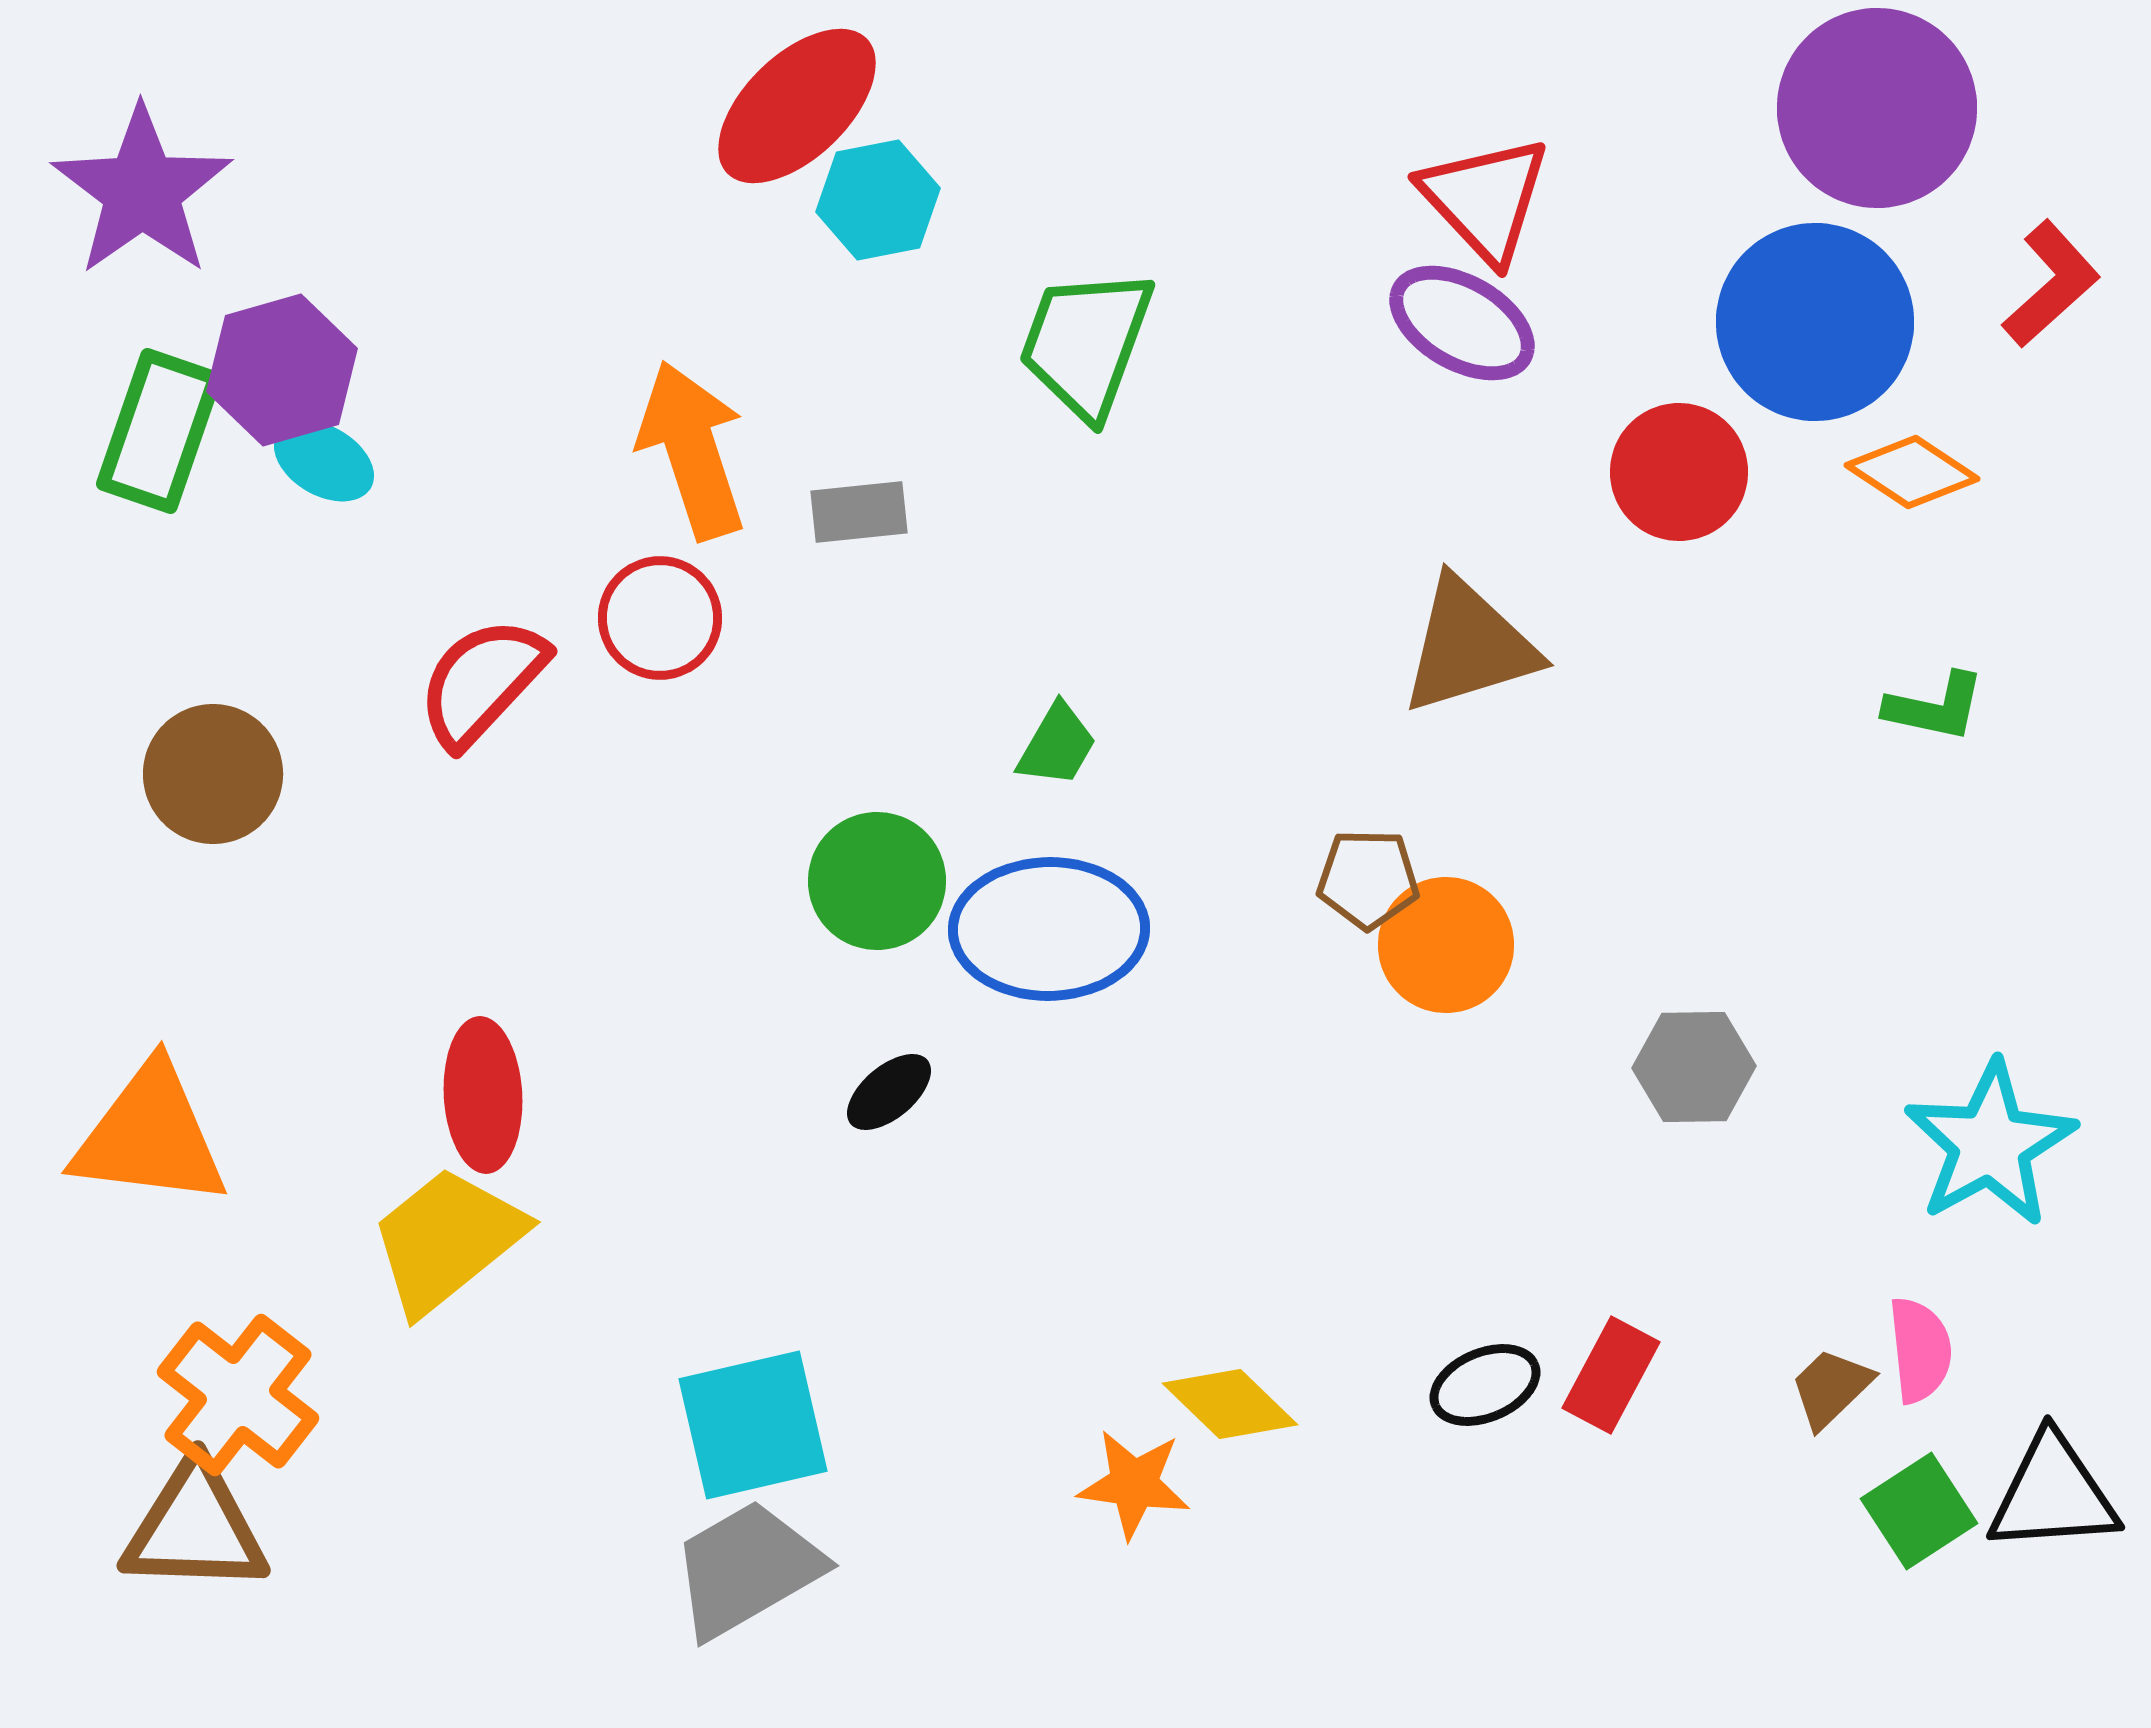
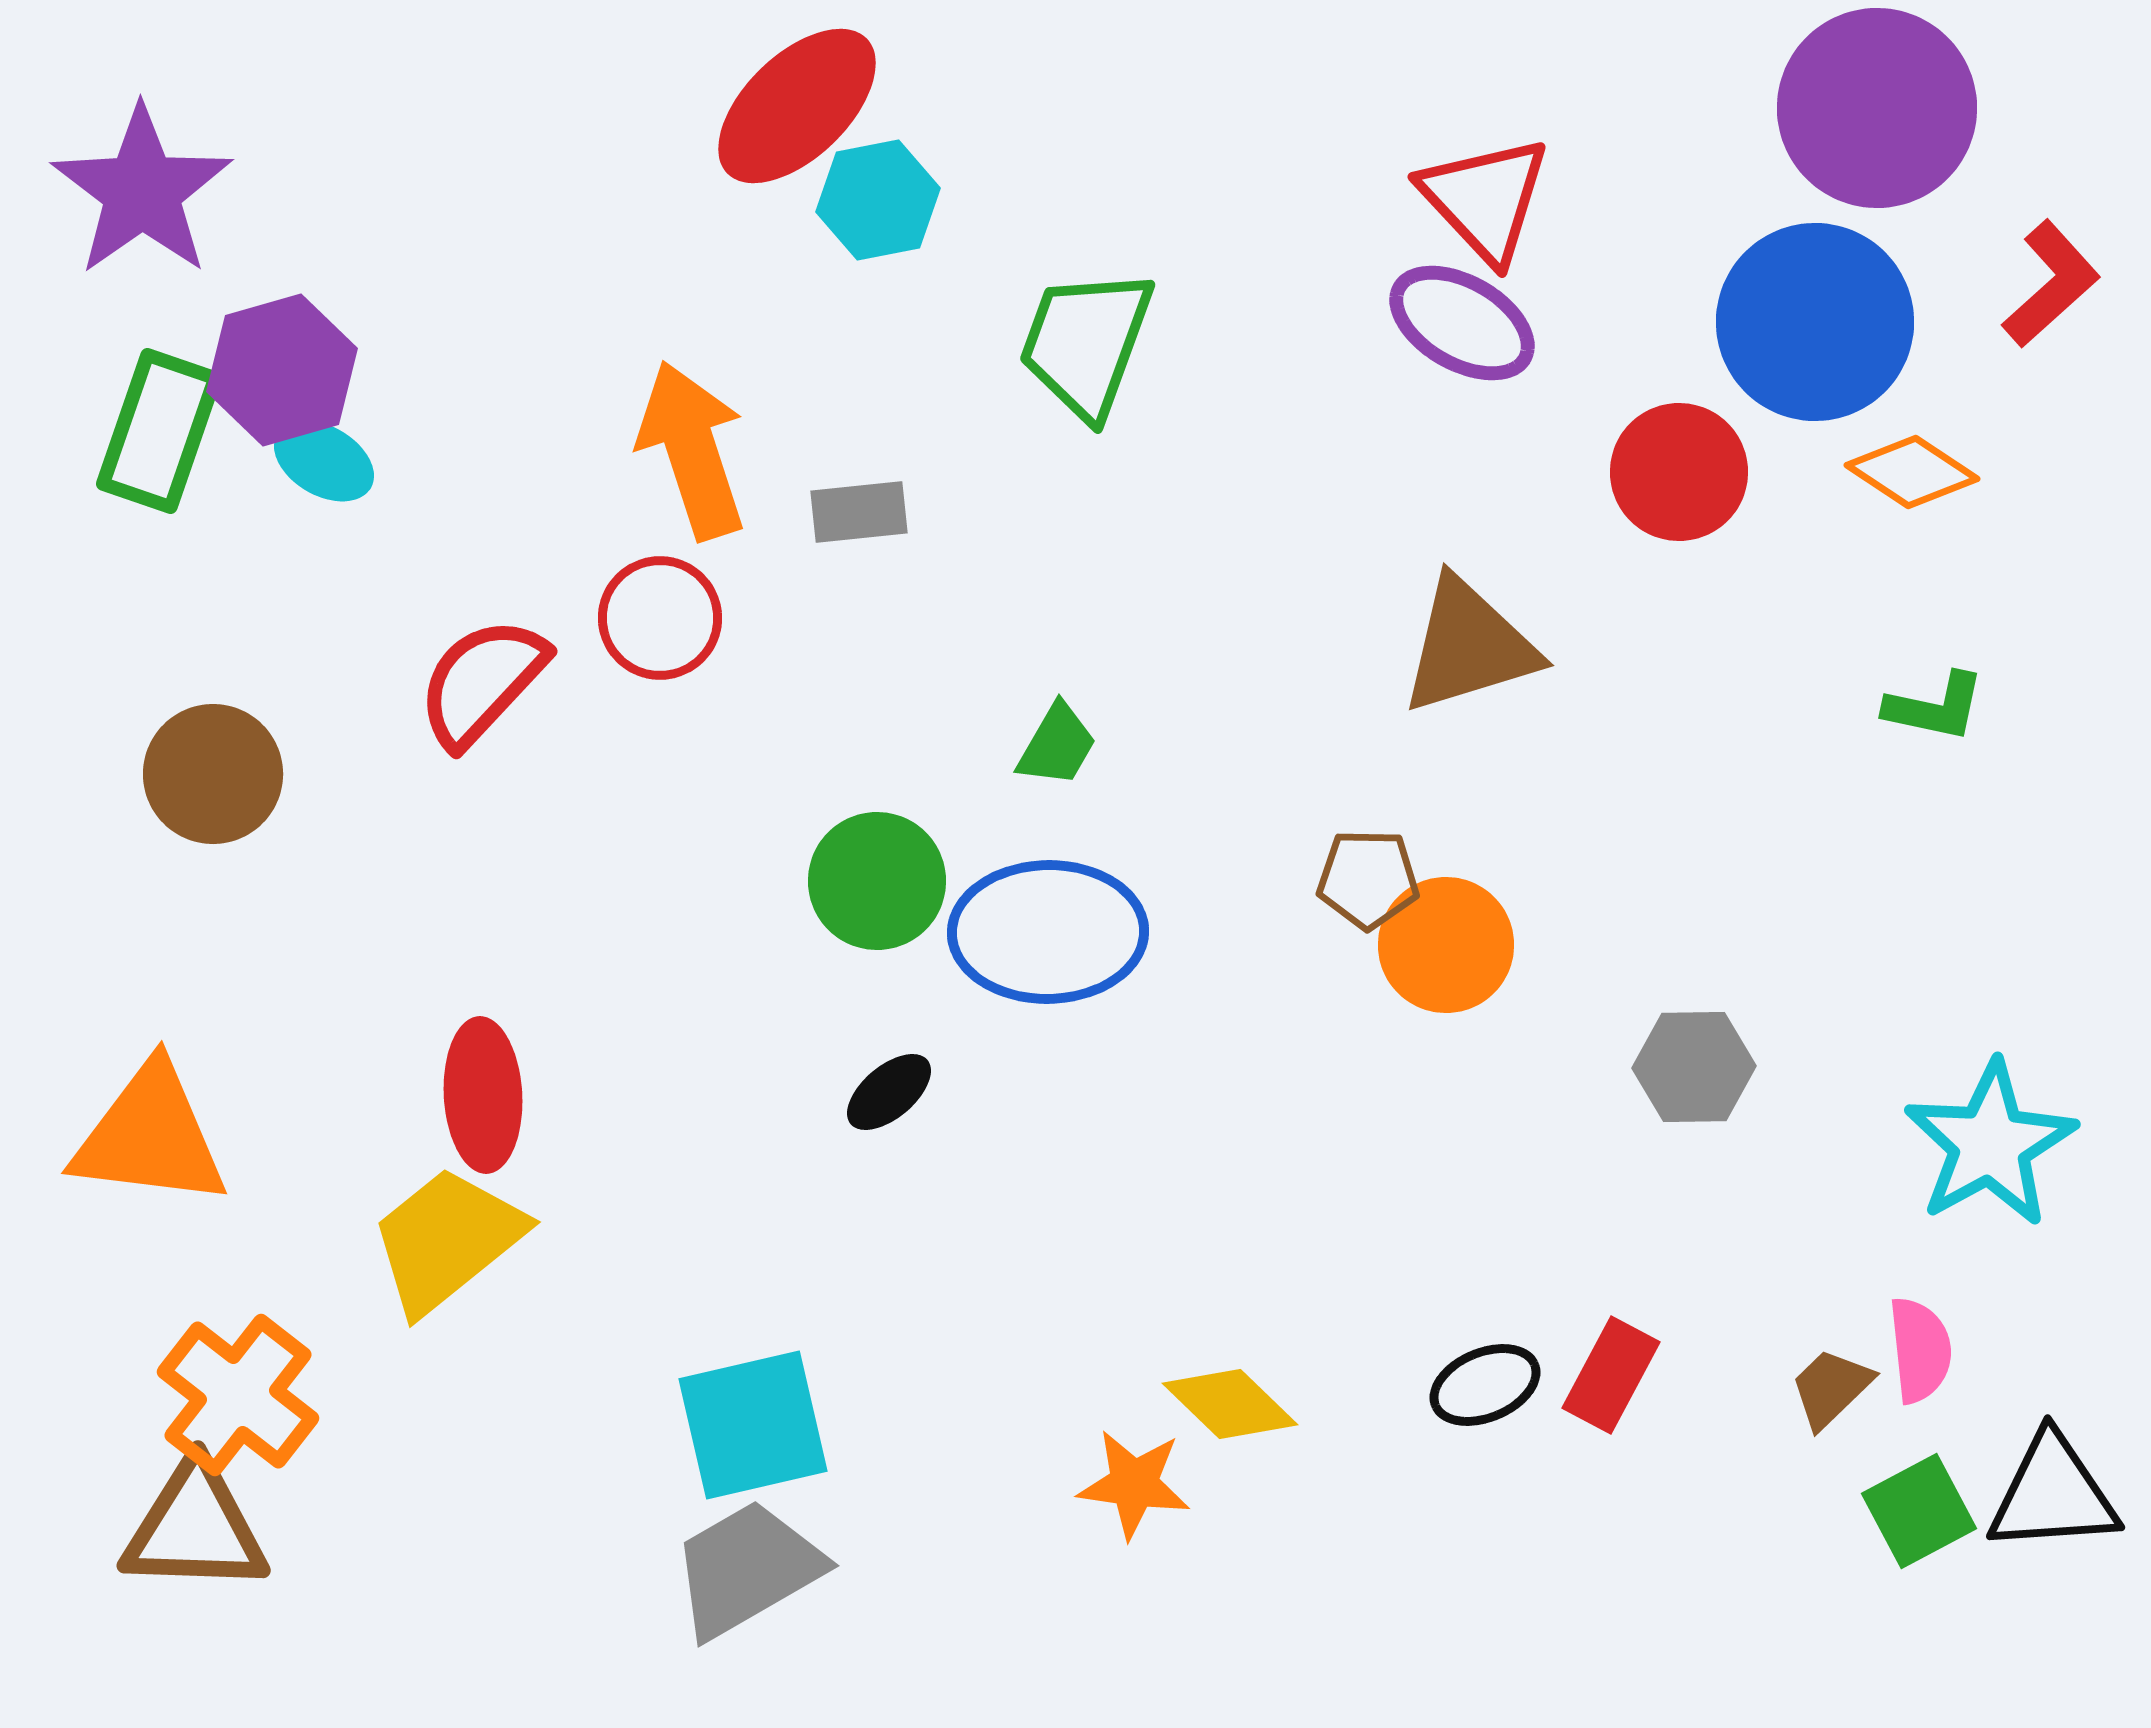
blue ellipse at (1049, 929): moved 1 px left, 3 px down
green square at (1919, 1511): rotated 5 degrees clockwise
